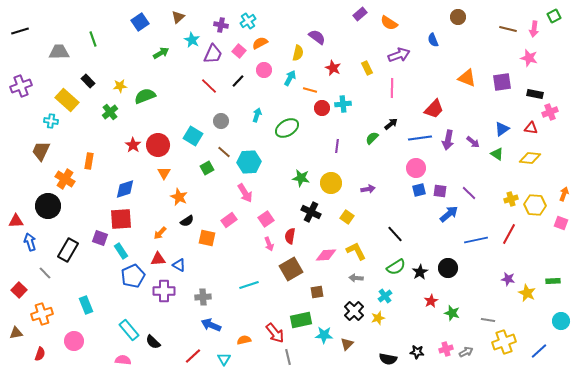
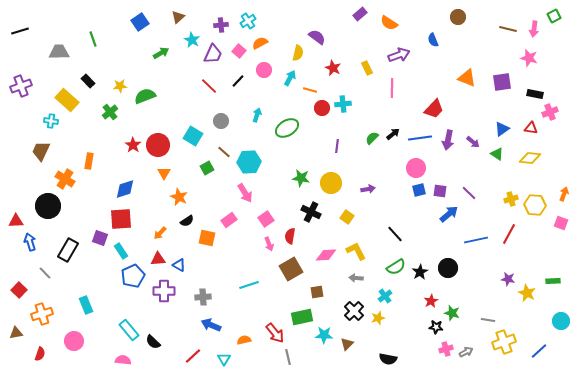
purple cross at (221, 25): rotated 16 degrees counterclockwise
black arrow at (391, 124): moved 2 px right, 10 px down
green rectangle at (301, 320): moved 1 px right, 3 px up
black star at (417, 352): moved 19 px right, 25 px up
